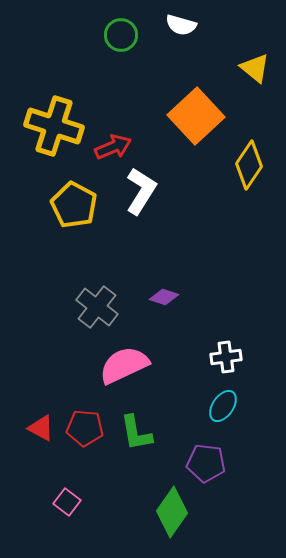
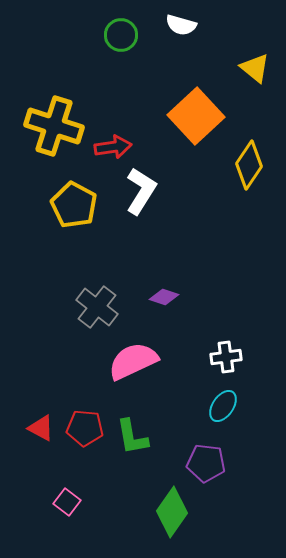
red arrow: rotated 15 degrees clockwise
pink semicircle: moved 9 px right, 4 px up
green L-shape: moved 4 px left, 4 px down
